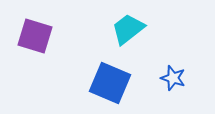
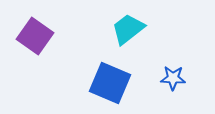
purple square: rotated 18 degrees clockwise
blue star: rotated 15 degrees counterclockwise
